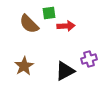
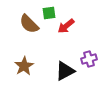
red arrow: rotated 144 degrees clockwise
